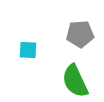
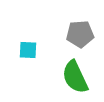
green semicircle: moved 4 px up
